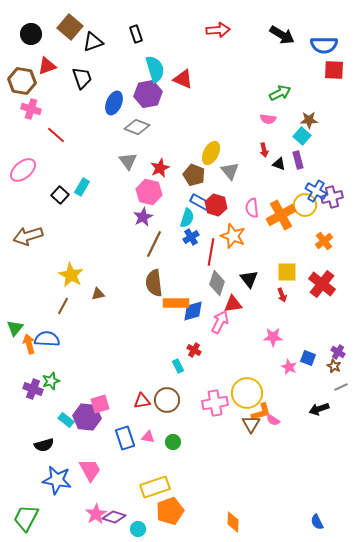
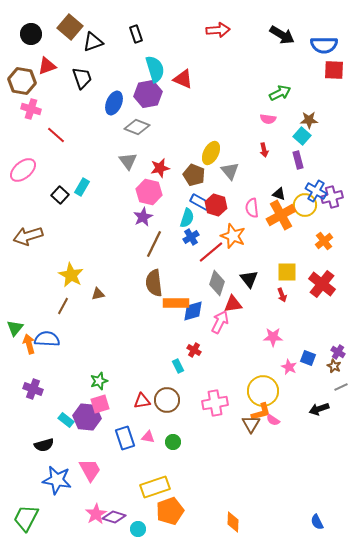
black triangle at (279, 164): moved 30 px down
red star at (160, 168): rotated 12 degrees clockwise
red line at (211, 252): rotated 40 degrees clockwise
green star at (51, 381): moved 48 px right
yellow circle at (247, 393): moved 16 px right, 2 px up
